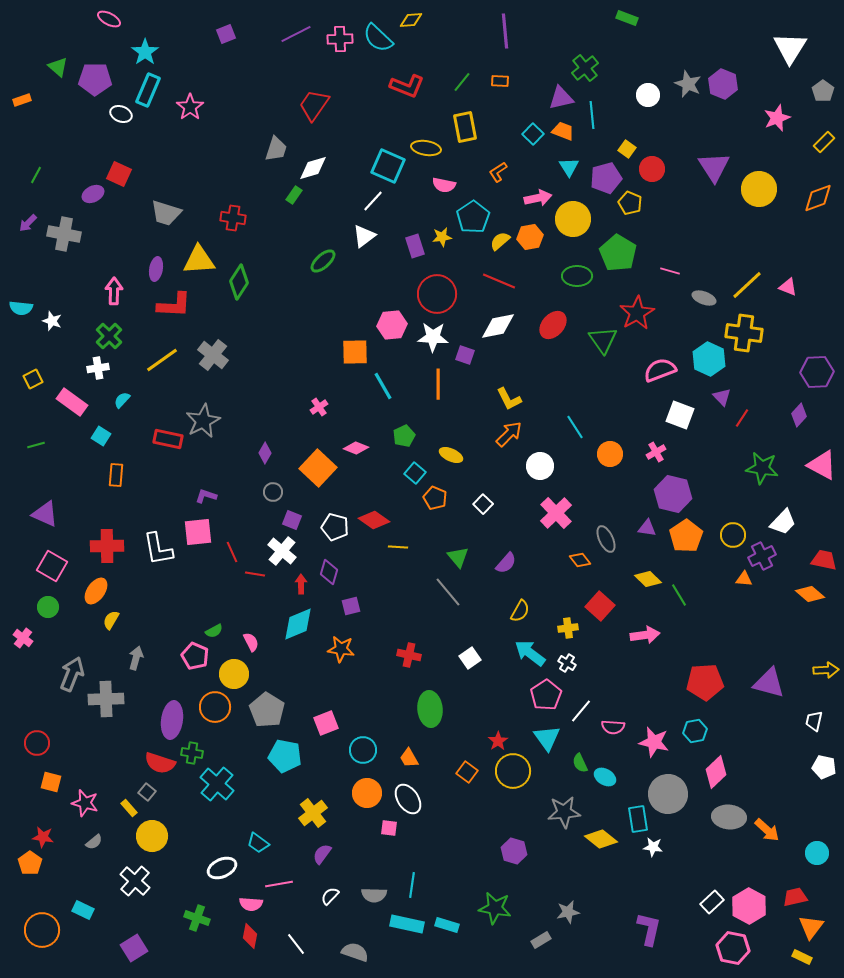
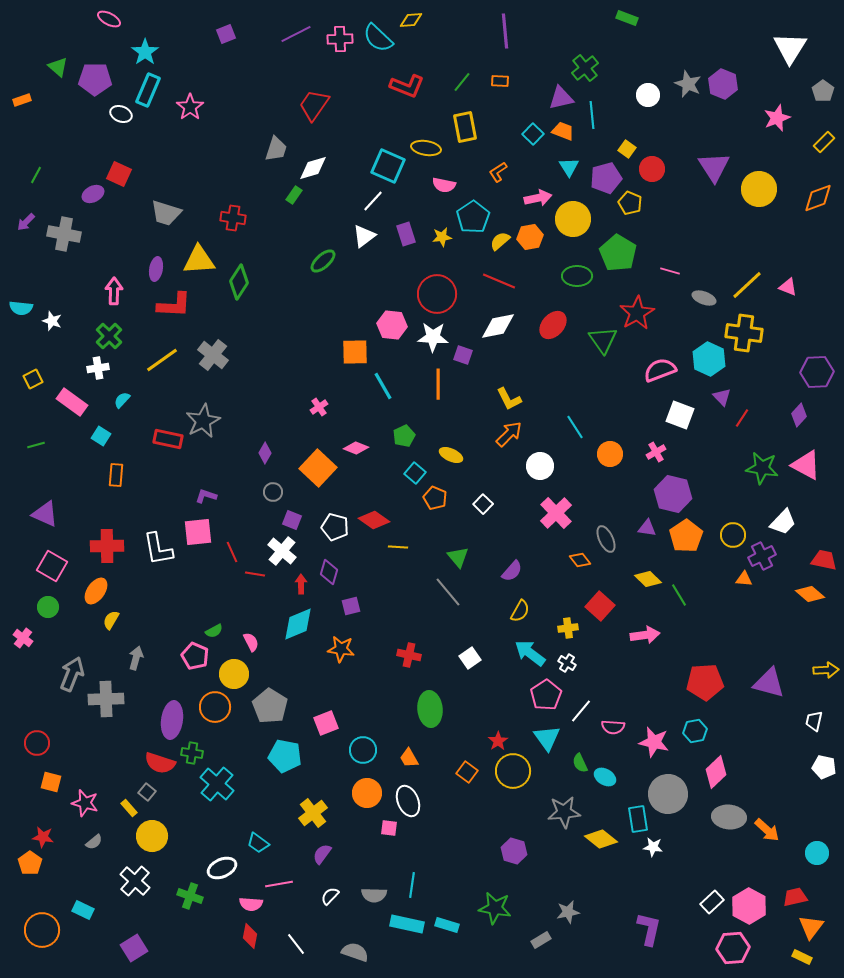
purple arrow at (28, 223): moved 2 px left, 1 px up
purple rectangle at (415, 246): moved 9 px left, 12 px up
pink hexagon at (392, 325): rotated 12 degrees clockwise
purple square at (465, 355): moved 2 px left
pink triangle at (822, 465): moved 16 px left
purple semicircle at (506, 563): moved 6 px right, 8 px down
gray pentagon at (267, 710): moved 3 px right, 4 px up
white ellipse at (408, 799): moved 2 px down; rotated 12 degrees clockwise
green cross at (197, 918): moved 7 px left, 22 px up
pink hexagon at (733, 948): rotated 16 degrees counterclockwise
